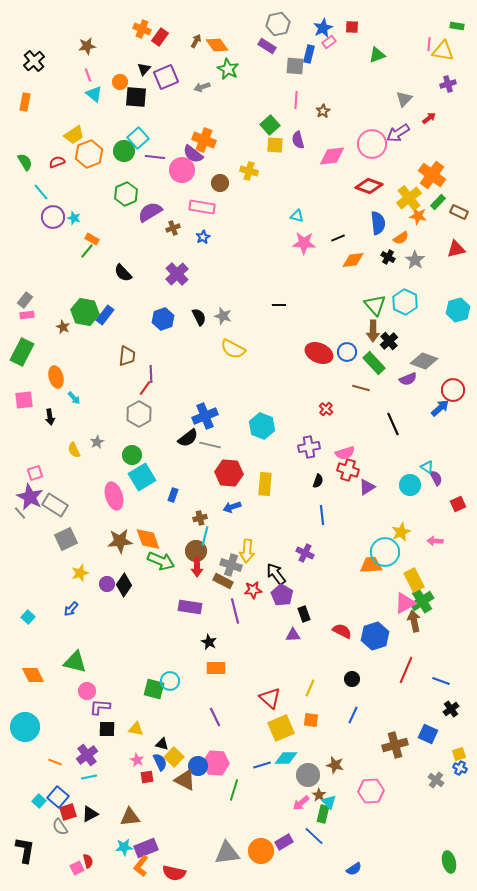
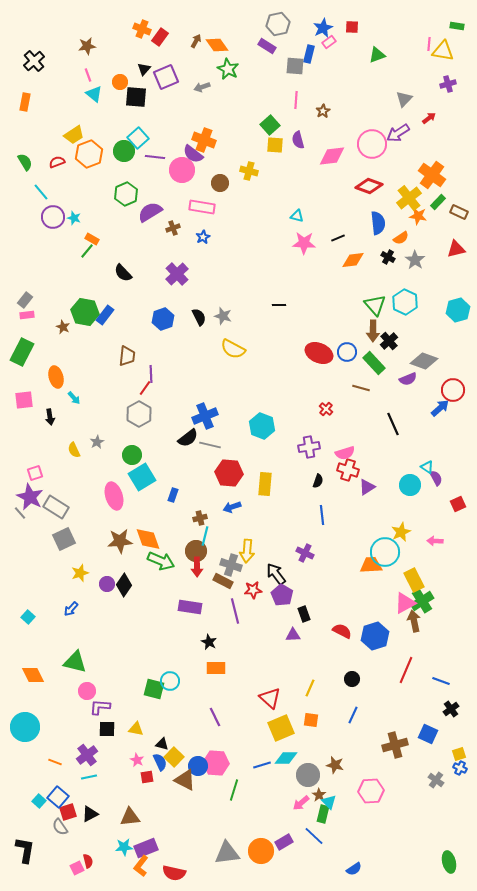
gray rectangle at (55, 505): moved 1 px right, 2 px down
gray square at (66, 539): moved 2 px left
